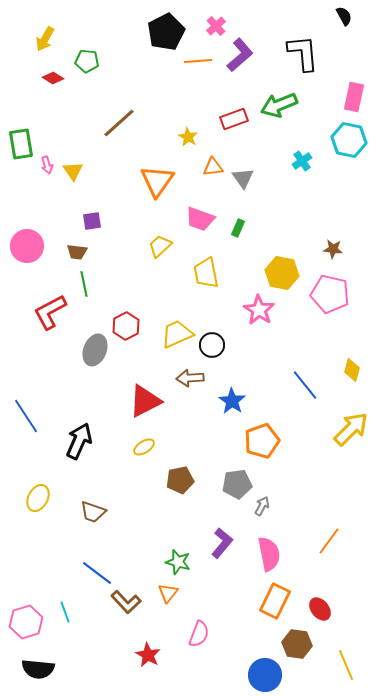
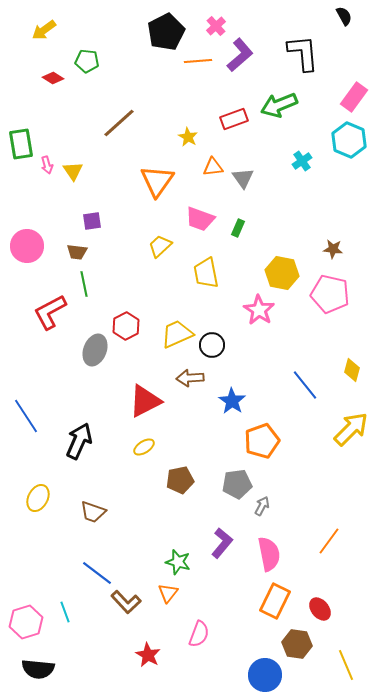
yellow arrow at (45, 39): moved 1 px left, 9 px up; rotated 25 degrees clockwise
pink rectangle at (354, 97): rotated 24 degrees clockwise
cyan hexagon at (349, 140): rotated 12 degrees clockwise
